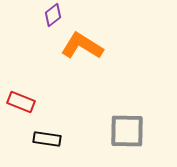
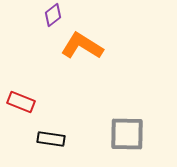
gray square: moved 3 px down
black rectangle: moved 4 px right
